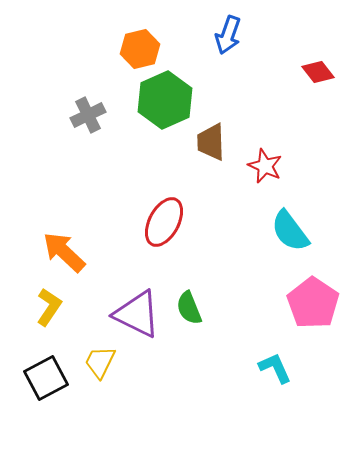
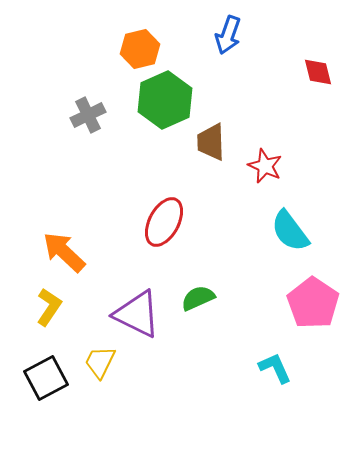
red diamond: rotated 24 degrees clockwise
green semicircle: moved 9 px right, 10 px up; rotated 88 degrees clockwise
